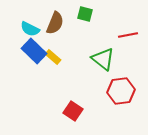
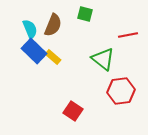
brown semicircle: moved 2 px left, 2 px down
cyan semicircle: rotated 138 degrees counterclockwise
